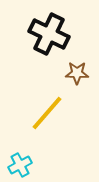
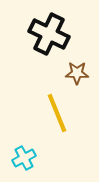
yellow line: moved 10 px right; rotated 63 degrees counterclockwise
cyan cross: moved 4 px right, 7 px up
